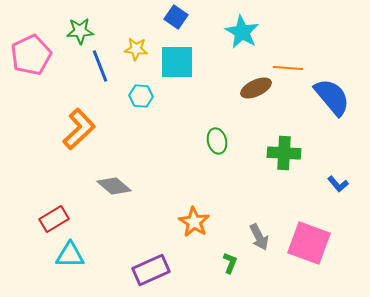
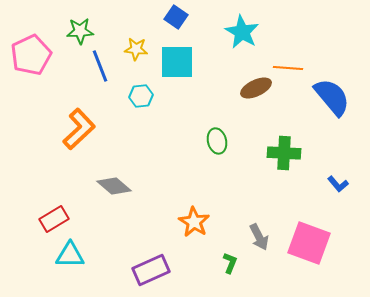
cyan hexagon: rotated 10 degrees counterclockwise
